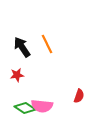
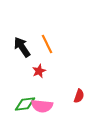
red star: moved 22 px right, 4 px up; rotated 16 degrees counterclockwise
green diamond: moved 4 px up; rotated 40 degrees counterclockwise
